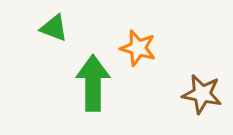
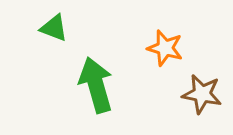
orange star: moved 27 px right
green arrow: moved 3 px right, 2 px down; rotated 16 degrees counterclockwise
